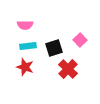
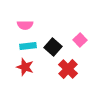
black square: moved 1 px left, 1 px up; rotated 30 degrees counterclockwise
